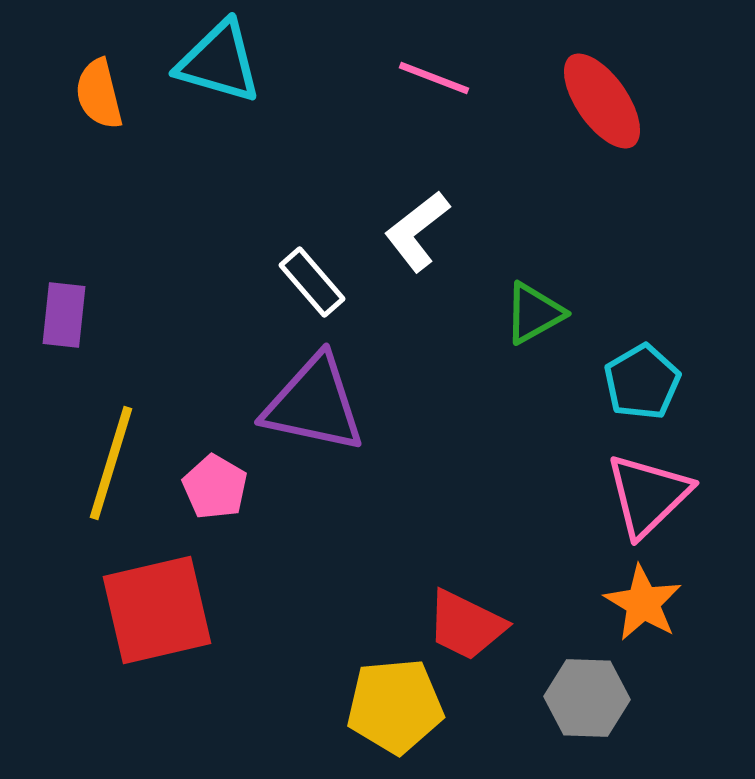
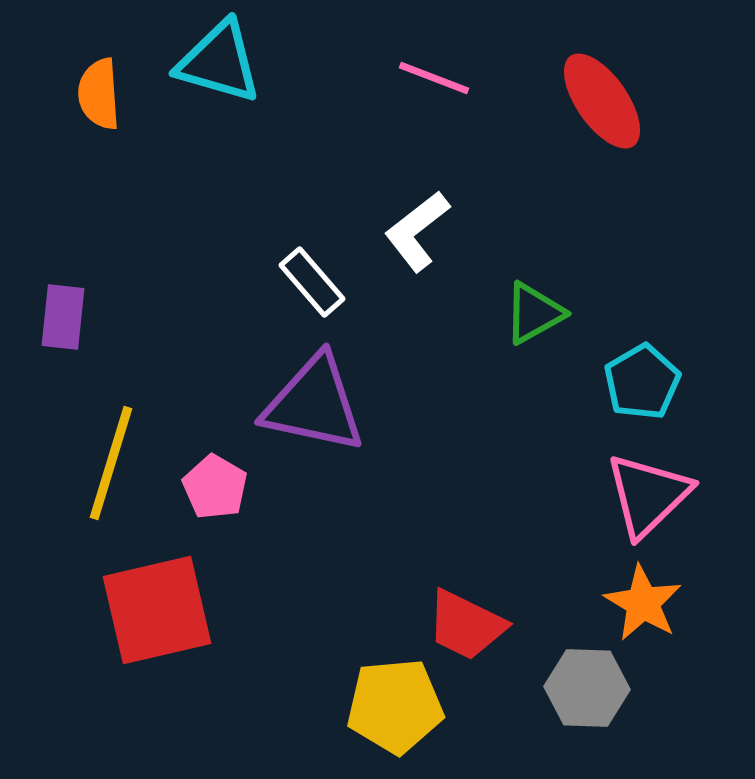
orange semicircle: rotated 10 degrees clockwise
purple rectangle: moved 1 px left, 2 px down
gray hexagon: moved 10 px up
